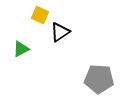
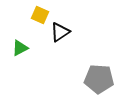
green triangle: moved 1 px left, 1 px up
